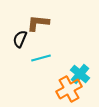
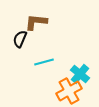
brown L-shape: moved 2 px left, 1 px up
cyan line: moved 3 px right, 4 px down
orange cross: moved 2 px down
